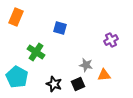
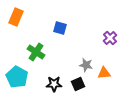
purple cross: moved 1 px left, 2 px up; rotated 16 degrees counterclockwise
orange triangle: moved 2 px up
black star: rotated 21 degrees counterclockwise
